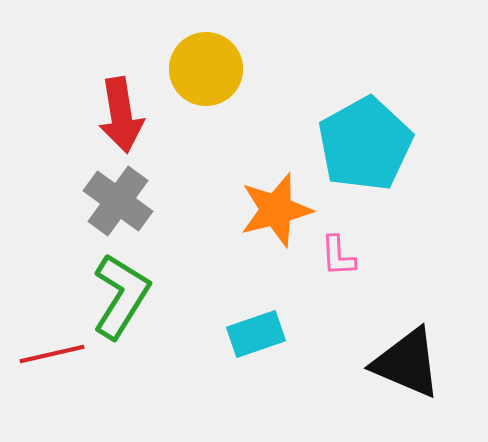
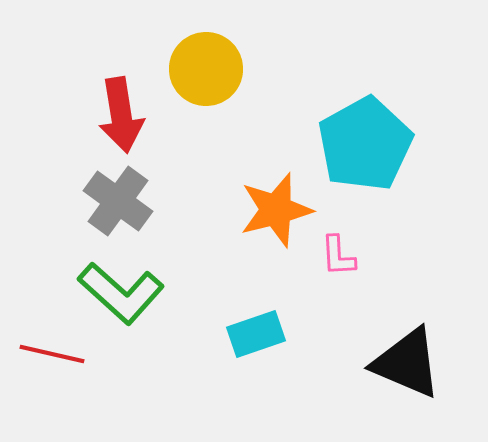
green L-shape: moved 3 px up; rotated 100 degrees clockwise
red line: rotated 26 degrees clockwise
